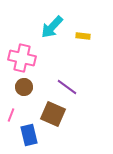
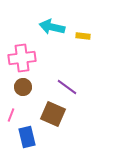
cyan arrow: rotated 60 degrees clockwise
pink cross: rotated 20 degrees counterclockwise
brown circle: moved 1 px left
blue rectangle: moved 2 px left, 2 px down
